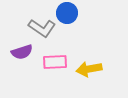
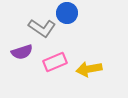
pink rectangle: rotated 20 degrees counterclockwise
